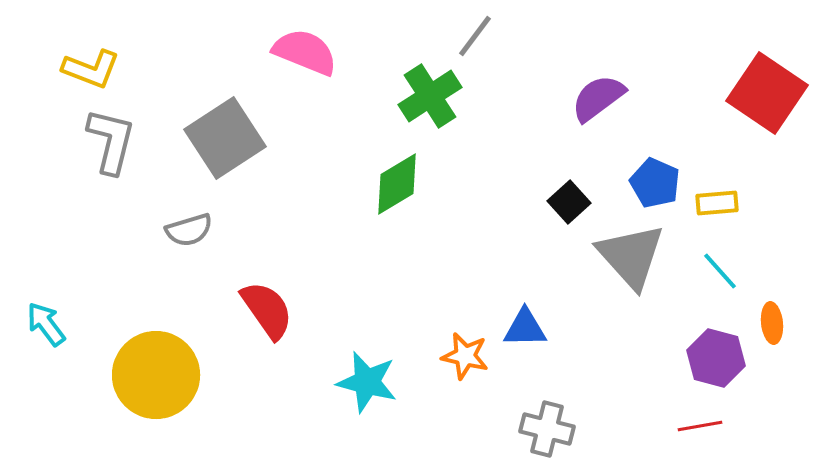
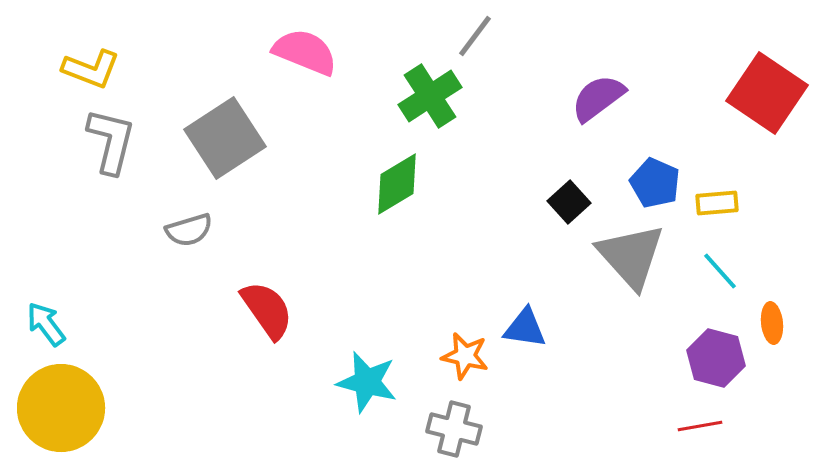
blue triangle: rotated 9 degrees clockwise
yellow circle: moved 95 px left, 33 px down
gray cross: moved 93 px left
